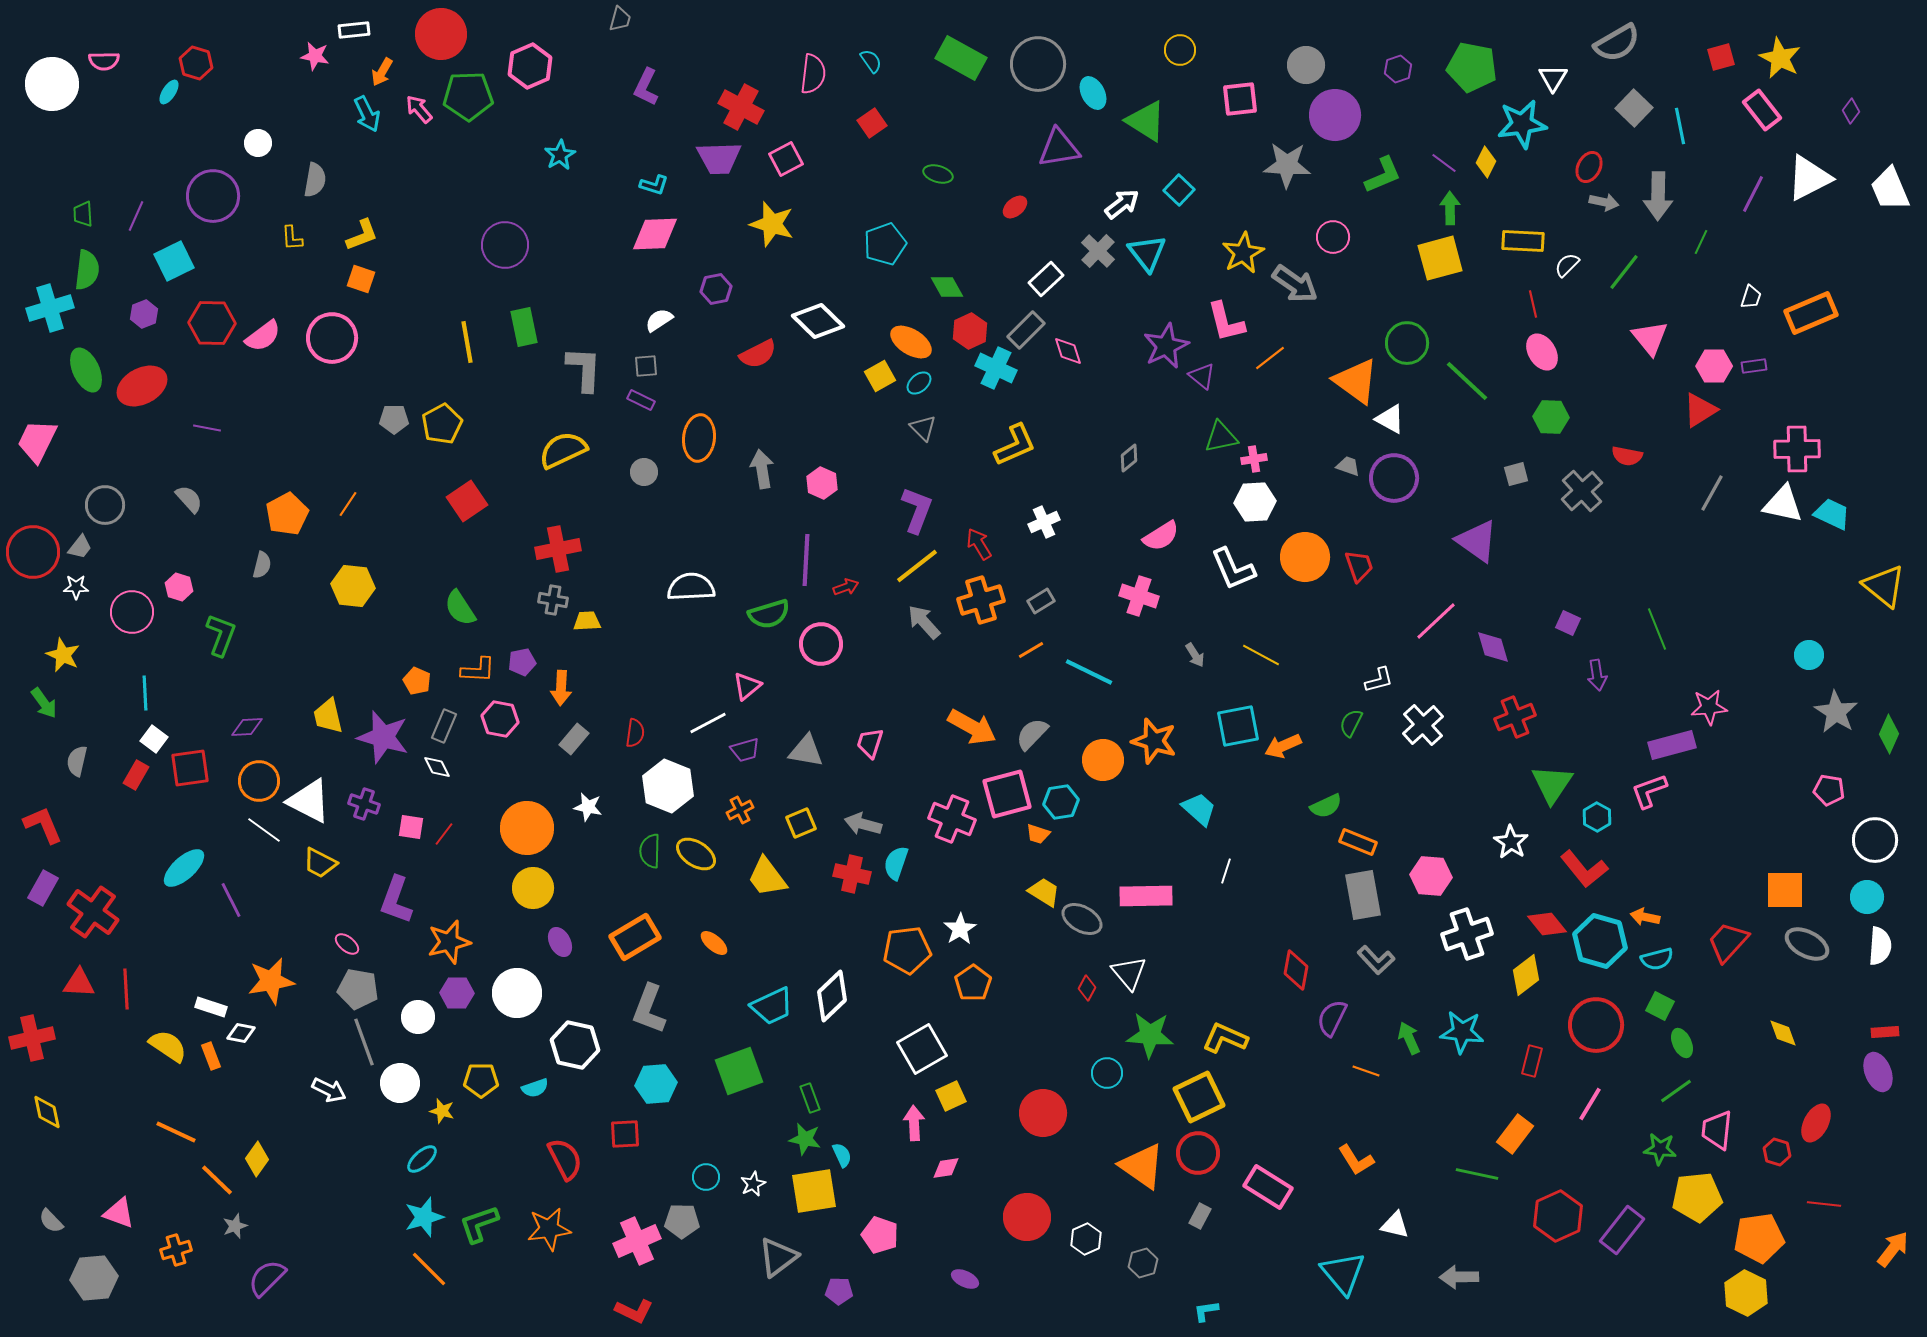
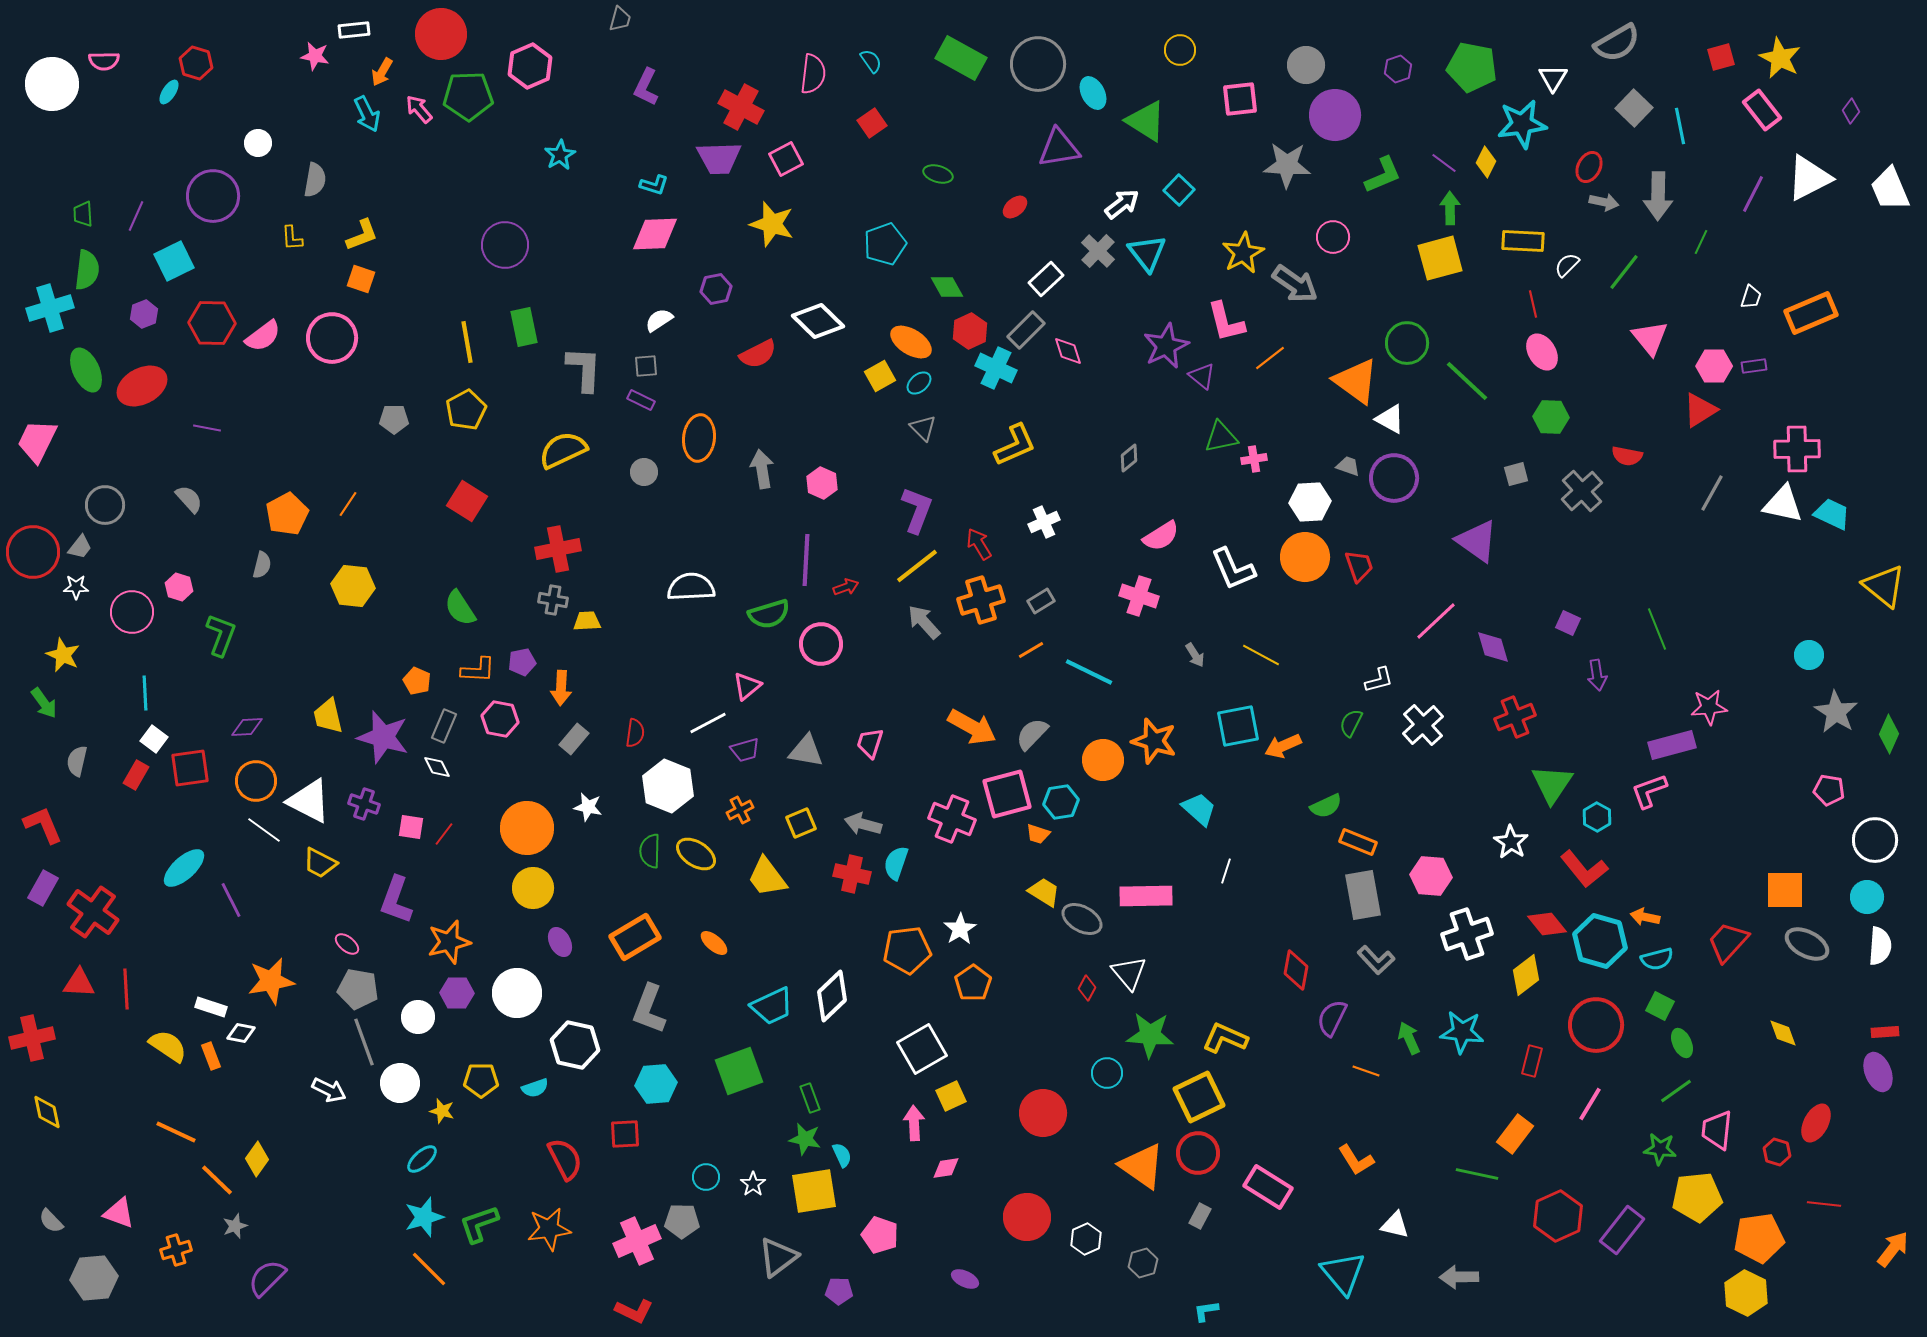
yellow pentagon at (442, 424): moved 24 px right, 14 px up
red square at (467, 501): rotated 24 degrees counterclockwise
white hexagon at (1255, 502): moved 55 px right
orange circle at (259, 781): moved 3 px left
white star at (753, 1184): rotated 10 degrees counterclockwise
